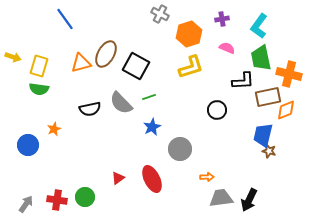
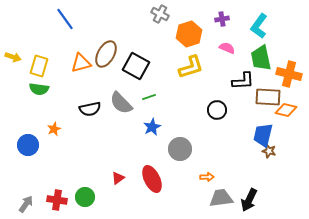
brown rectangle: rotated 15 degrees clockwise
orange diamond: rotated 35 degrees clockwise
